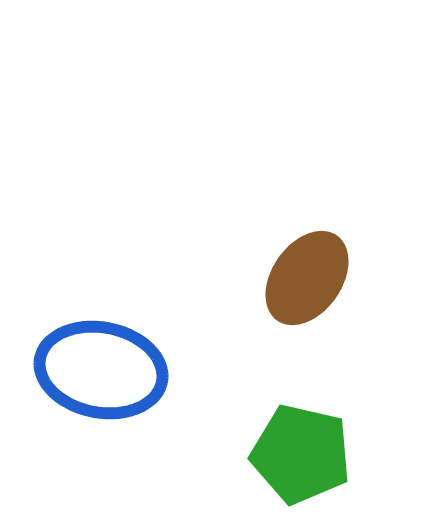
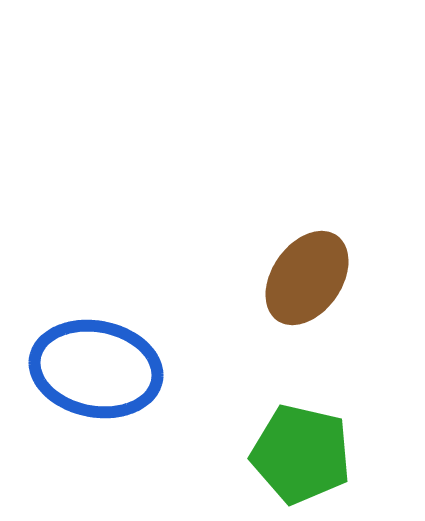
blue ellipse: moved 5 px left, 1 px up
